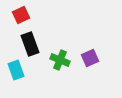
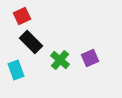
red square: moved 1 px right, 1 px down
black rectangle: moved 1 px right, 2 px up; rotated 25 degrees counterclockwise
green cross: rotated 18 degrees clockwise
